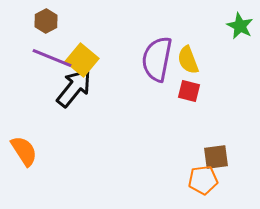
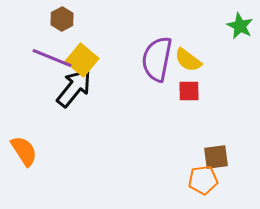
brown hexagon: moved 16 px right, 2 px up
yellow semicircle: rotated 32 degrees counterclockwise
red square: rotated 15 degrees counterclockwise
